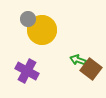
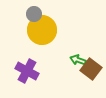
gray circle: moved 6 px right, 5 px up
